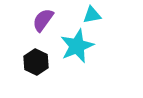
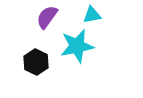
purple semicircle: moved 4 px right, 3 px up
cyan star: rotated 12 degrees clockwise
